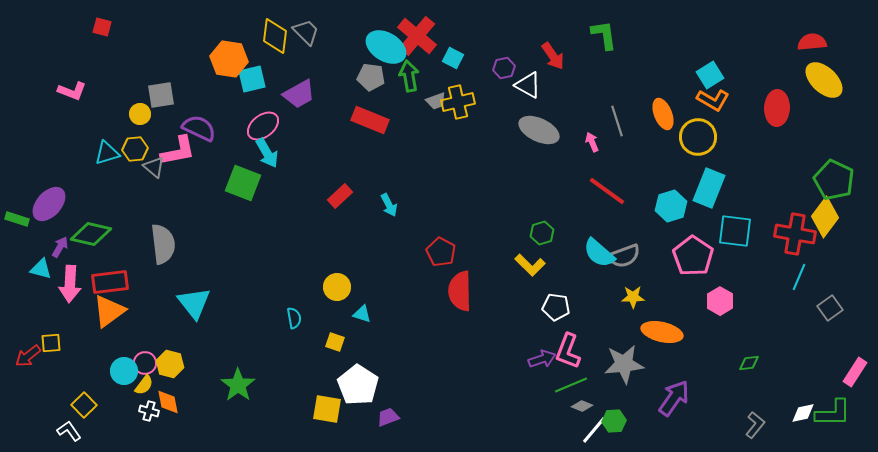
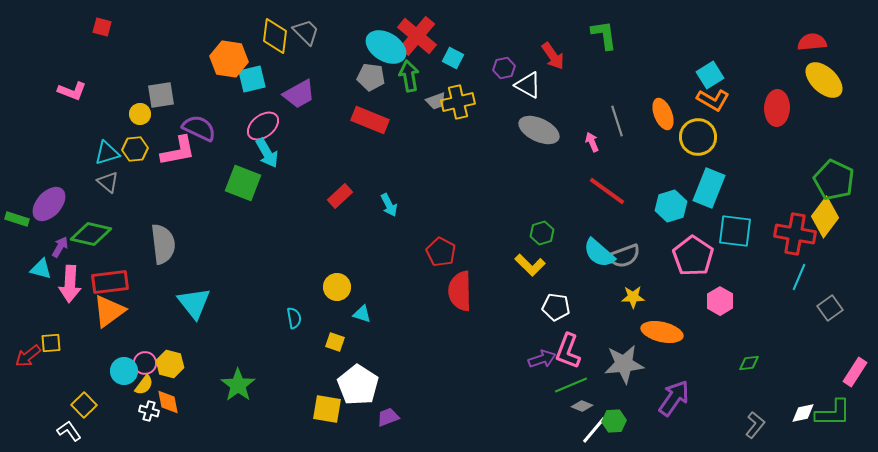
gray triangle at (154, 167): moved 46 px left, 15 px down
